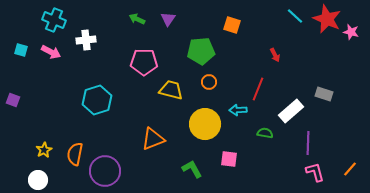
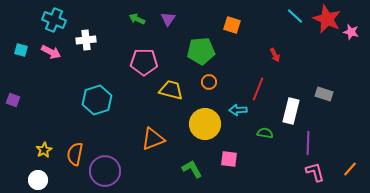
white rectangle: rotated 35 degrees counterclockwise
